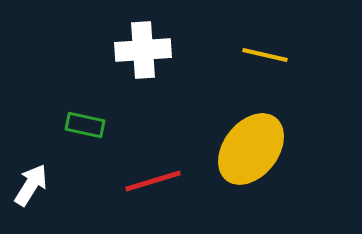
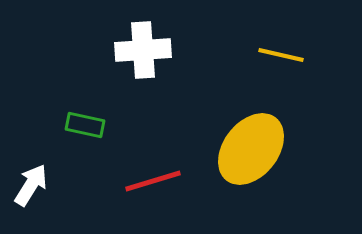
yellow line: moved 16 px right
